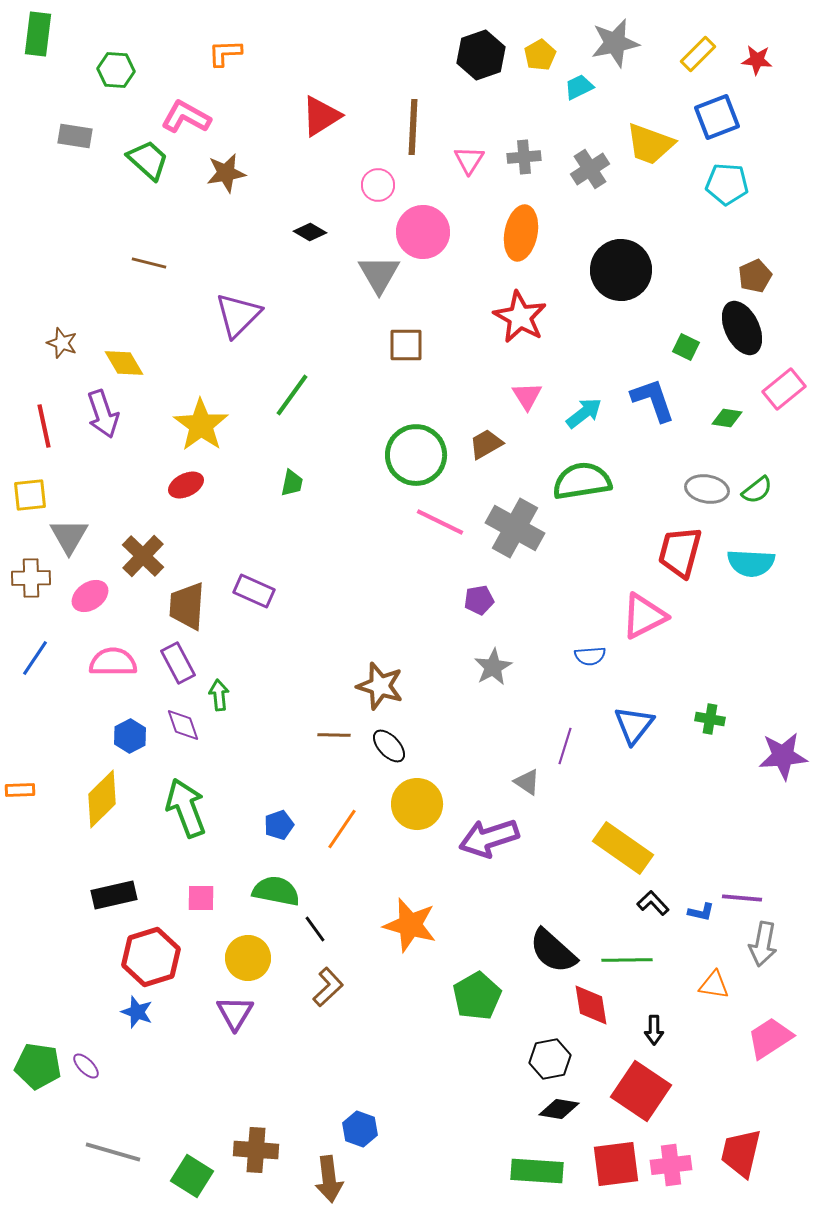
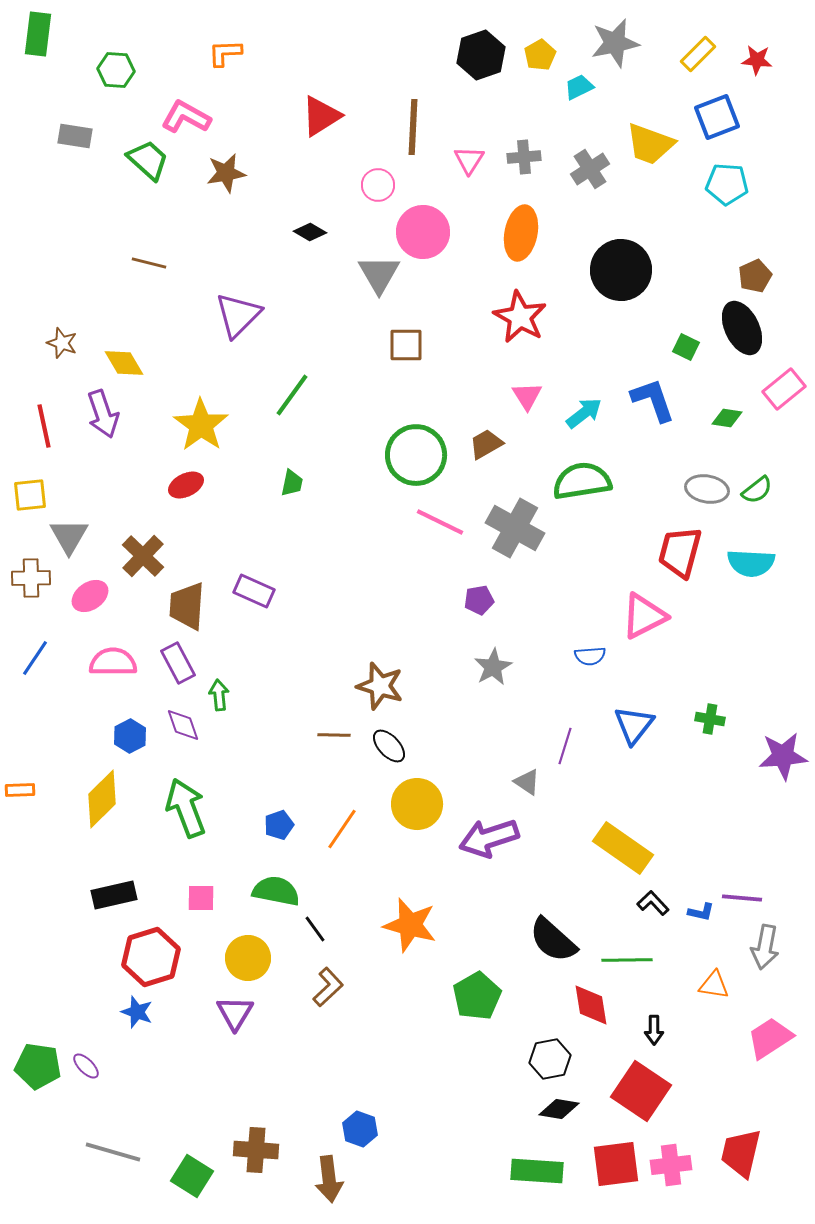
gray arrow at (763, 944): moved 2 px right, 3 px down
black semicircle at (553, 951): moved 11 px up
